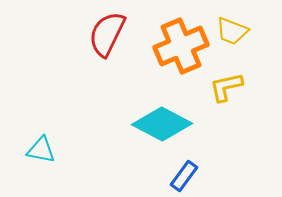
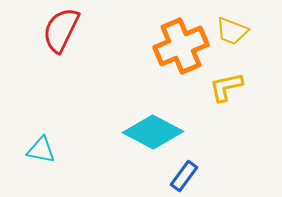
red semicircle: moved 46 px left, 4 px up
cyan diamond: moved 9 px left, 8 px down
